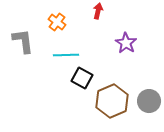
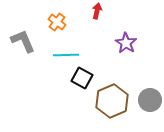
red arrow: moved 1 px left
gray L-shape: rotated 16 degrees counterclockwise
gray circle: moved 1 px right, 1 px up
